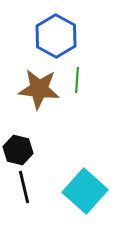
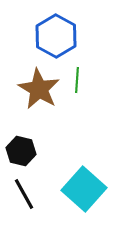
brown star: rotated 24 degrees clockwise
black hexagon: moved 3 px right, 1 px down
black line: moved 7 px down; rotated 16 degrees counterclockwise
cyan square: moved 1 px left, 2 px up
